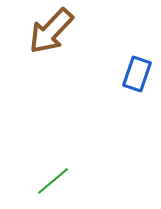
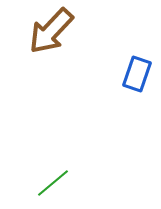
green line: moved 2 px down
